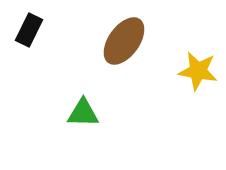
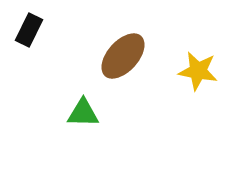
brown ellipse: moved 1 px left, 15 px down; rotated 6 degrees clockwise
